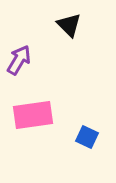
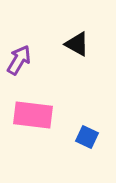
black triangle: moved 8 px right, 19 px down; rotated 16 degrees counterclockwise
pink rectangle: rotated 15 degrees clockwise
